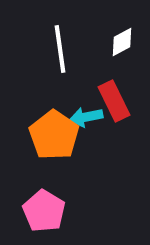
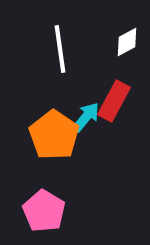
white diamond: moved 5 px right
red rectangle: rotated 54 degrees clockwise
cyan arrow: rotated 140 degrees clockwise
